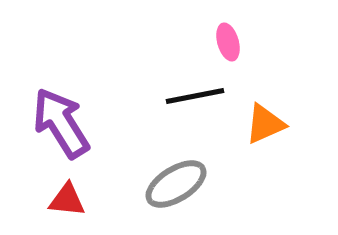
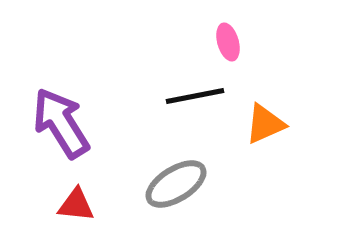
red triangle: moved 9 px right, 5 px down
